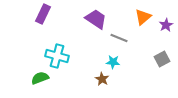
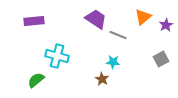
purple rectangle: moved 9 px left, 7 px down; rotated 60 degrees clockwise
gray line: moved 1 px left, 3 px up
gray square: moved 1 px left
green semicircle: moved 4 px left, 2 px down; rotated 18 degrees counterclockwise
